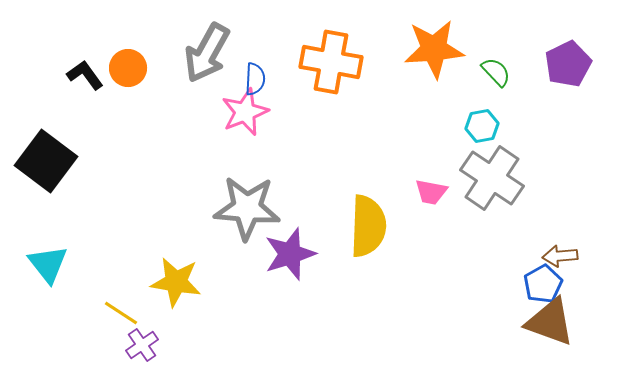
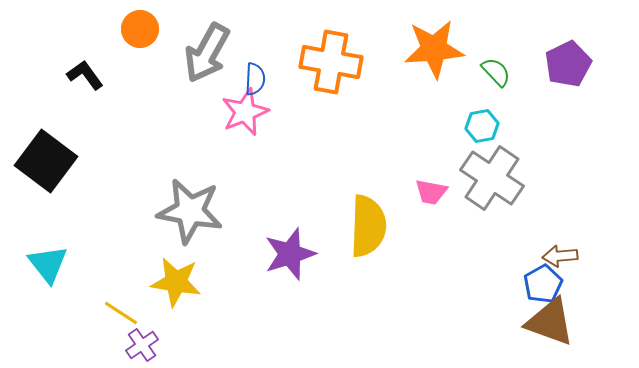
orange circle: moved 12 px right, 39 px up
gray star: moved 57 px left, 3 px down; rotated 6 degrees clockwise
